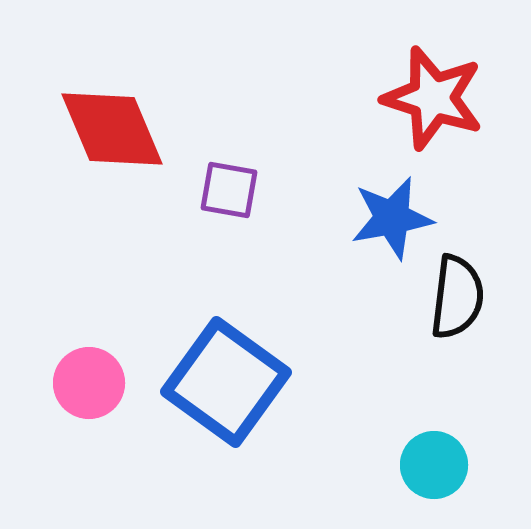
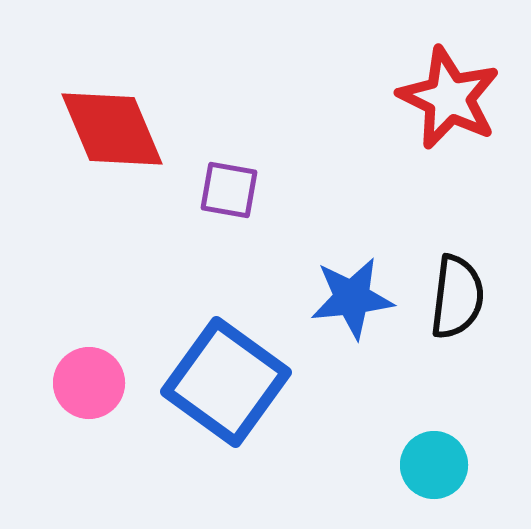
red star: moved 16 px right; rotated 8 degrees clockwise
blue star: moved 40 px left, 80 px down; rotated 4 degrees clockwise
